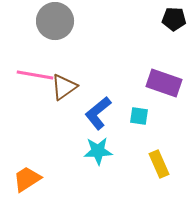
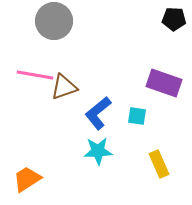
gray circle: moved 1 px left
brown triangle: rotated 16 degrees clockwise
cyan square: moved 2 px left
